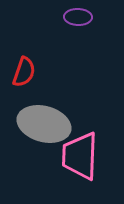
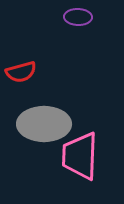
red semicircle: moved 3 px left; rotated 56 degrees clockwise
gray ellipse: rotated 15 degrees counterclockwise
